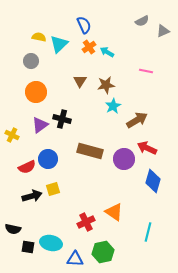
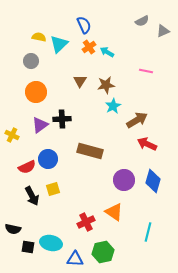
black cross: rotated 18 degrees counterclockwise
red arrow: moved 4 px up
purple circle: moved 21 px down
black arrow: rotated 78 degrees clockwise
